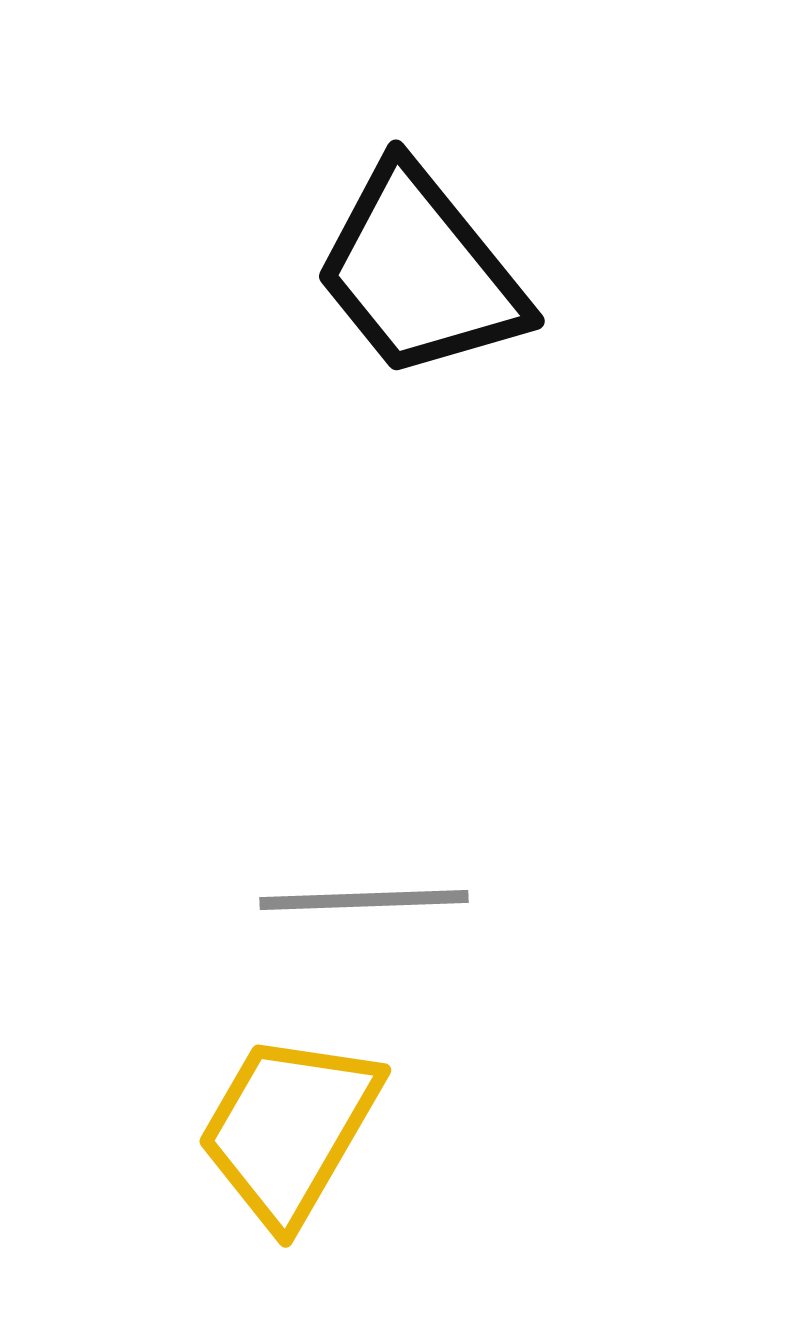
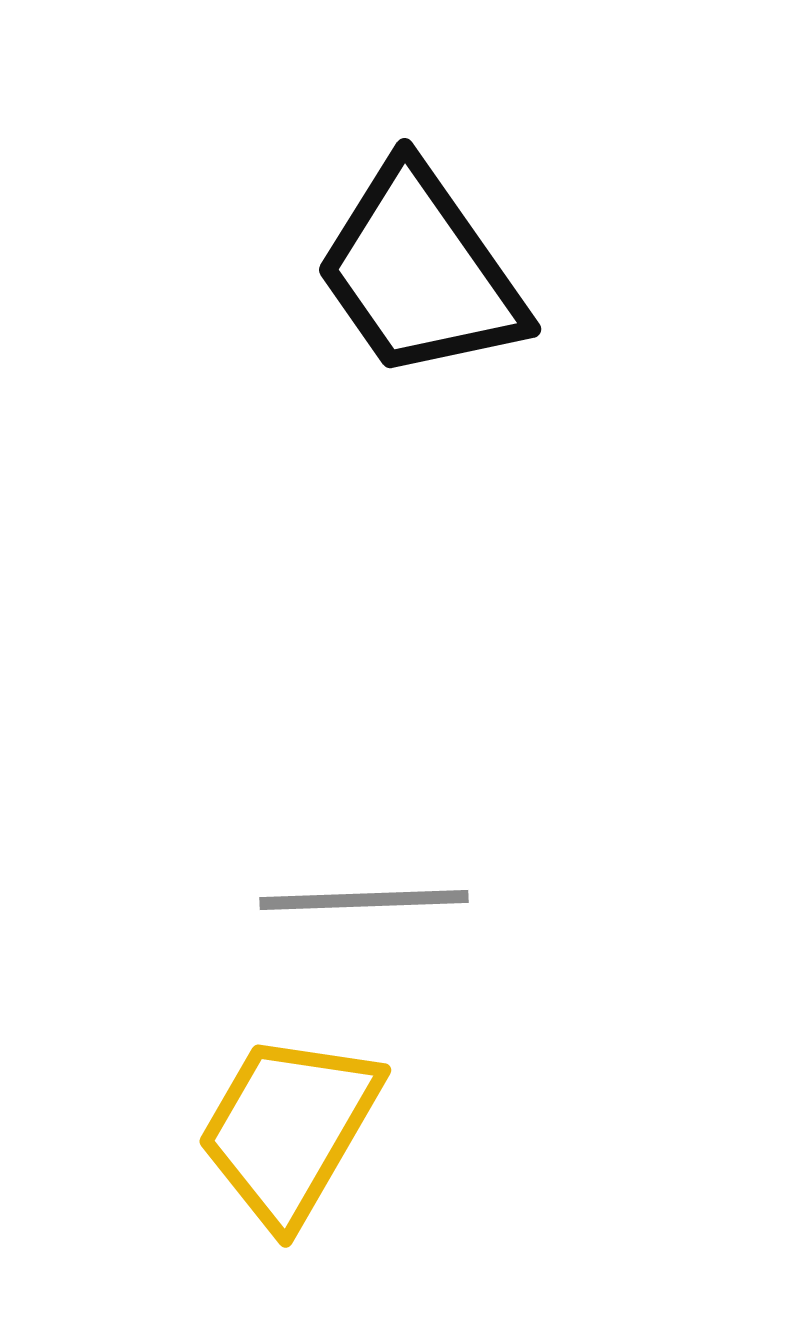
black trapezoid: rotated 4 degrees clockwise
